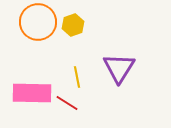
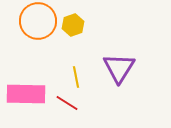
orange circle: moved 1 px up
yellow line: moved 1 px left
pink rectangle: moved 6 px left, 1 px down
